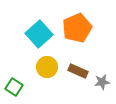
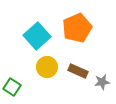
cyan square: moved 2 px left, 2 px down
green square: moved 2 px left
